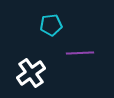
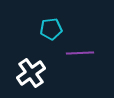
cyan pentagon: moved 4 px down
